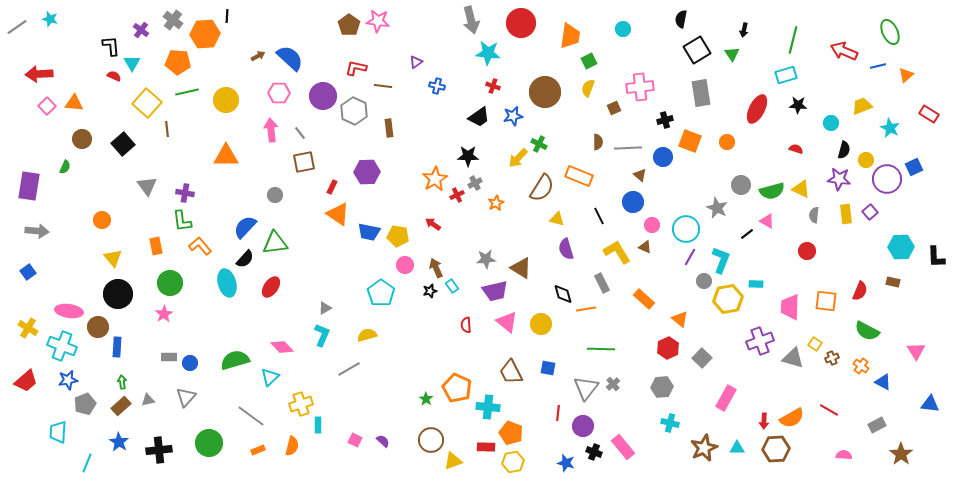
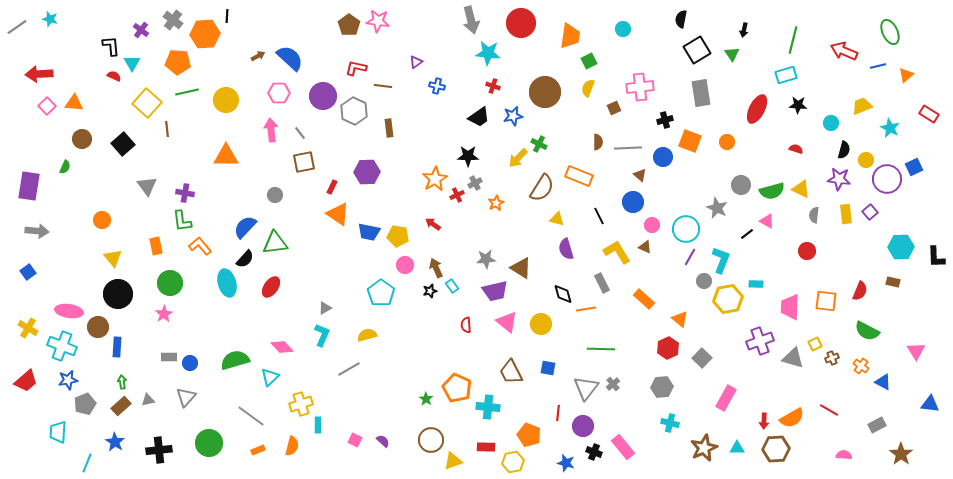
yellow square at (815, 344): rotated 32 degrees clockwise
orange pentagon at (511, 433): moved 18 px right, 2 px down
blue star at (119, 442): moved 4 px left
